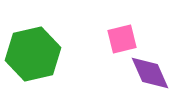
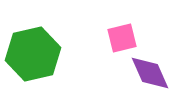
pink square: moved 1 px up
